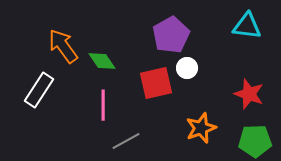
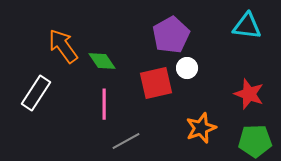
white rectangle: moved 3 px left, 3 px down
pink line: moved 1 px right, 1 px up
